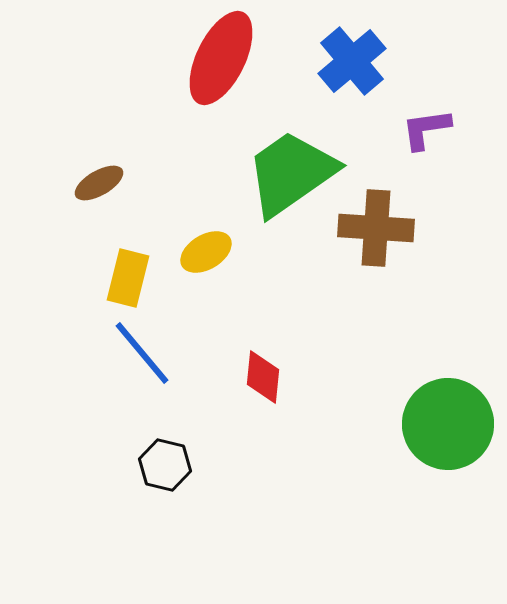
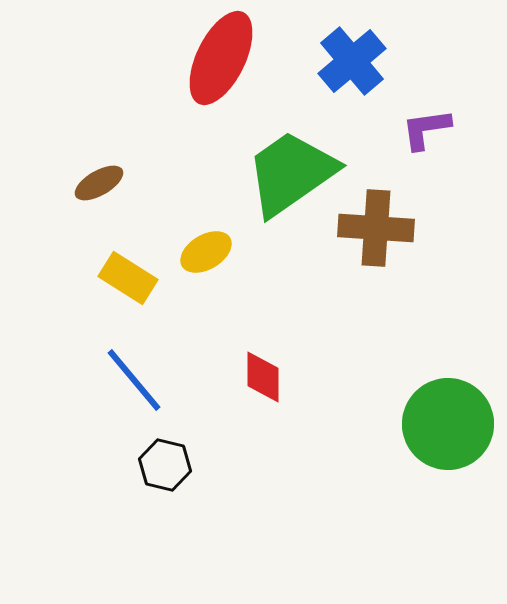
yellow rectangle: rotated 72 degrees counterclockwise
blue line: moved 8 px left, 27 px down
red diamond: rotated 6 degrees counterclockwise
